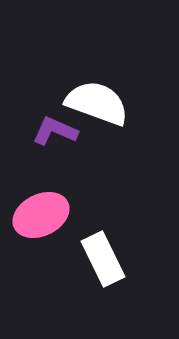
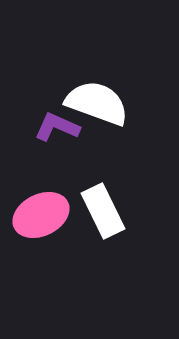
purple L-shape: moved 2 px right, 4 px up
white rectangle: moved 48 px up
